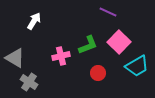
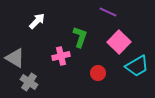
white arrow: moved 3 px right; rotated 12 degrees clockwise
green L-shape: moved 8 px left, 8 px up; rotated 50 degrees counterclockwise
